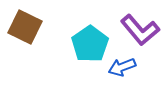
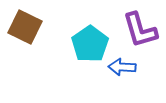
purple L-shape: rotated 24 degrees clockwise
blue arrow: rotated 24 degrees clockwise
